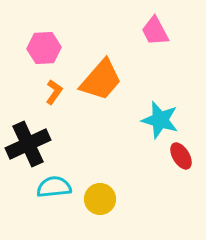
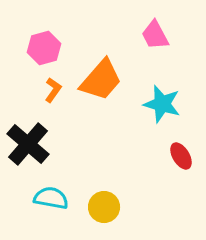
pink trapezoid: moved 4 px down
pink hexagon: rotated 12 degrees counterclockwise
orange L-shape: moved 1 px left, 2 px up
cyan star: moved 2 px right, 16 px up
black cross: rotated 24 degrees counterclockwise
cyan semicircle: moved 3 px left, 11 px down; rotated 16 degrees clockwise
yellow circle: moved 4 px right, 8 px down
